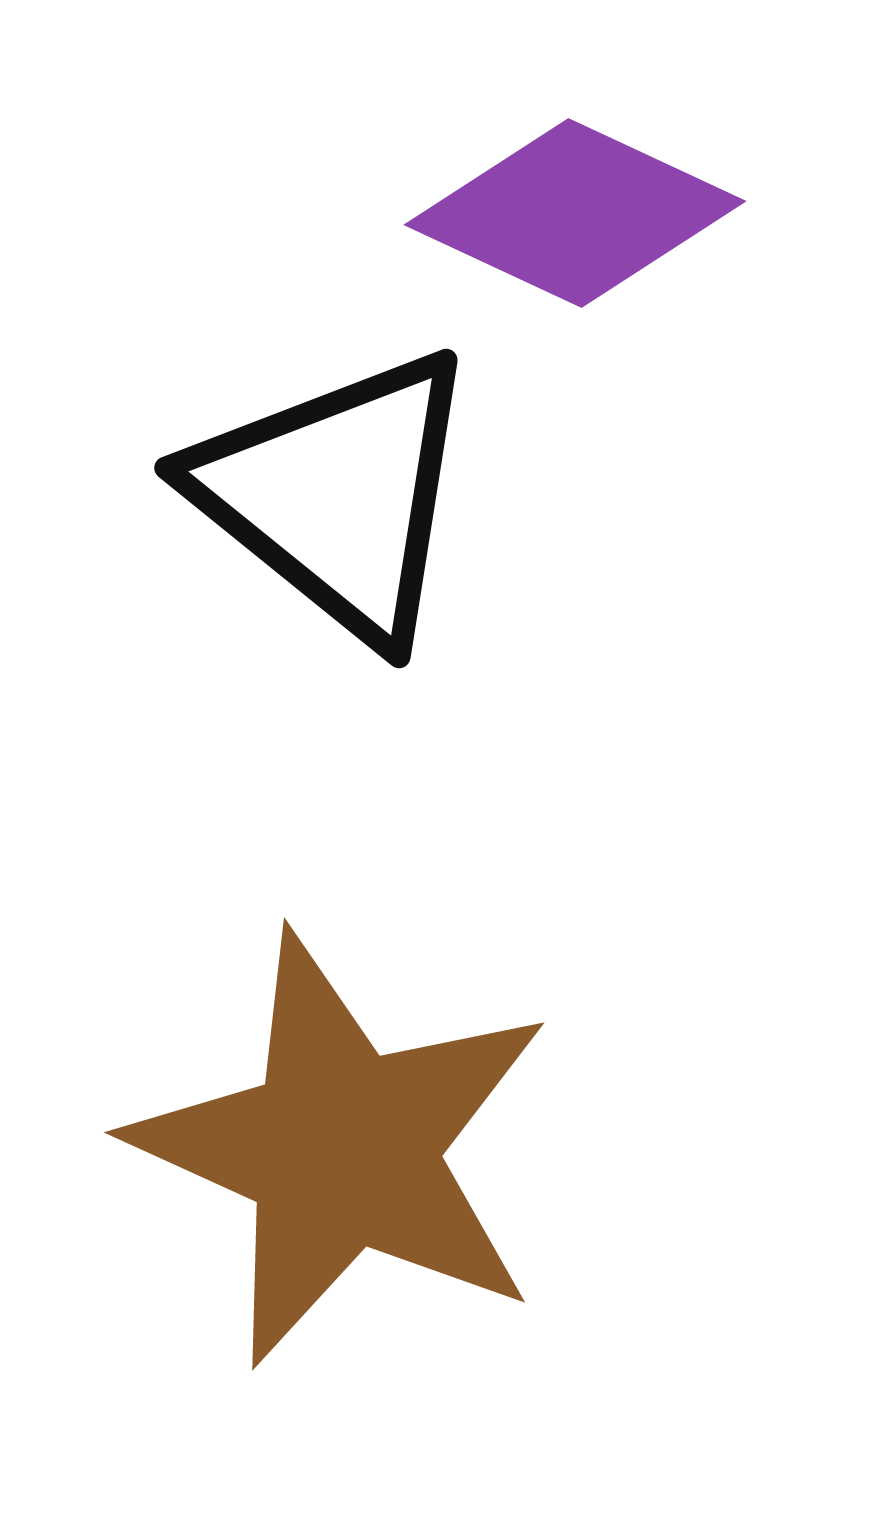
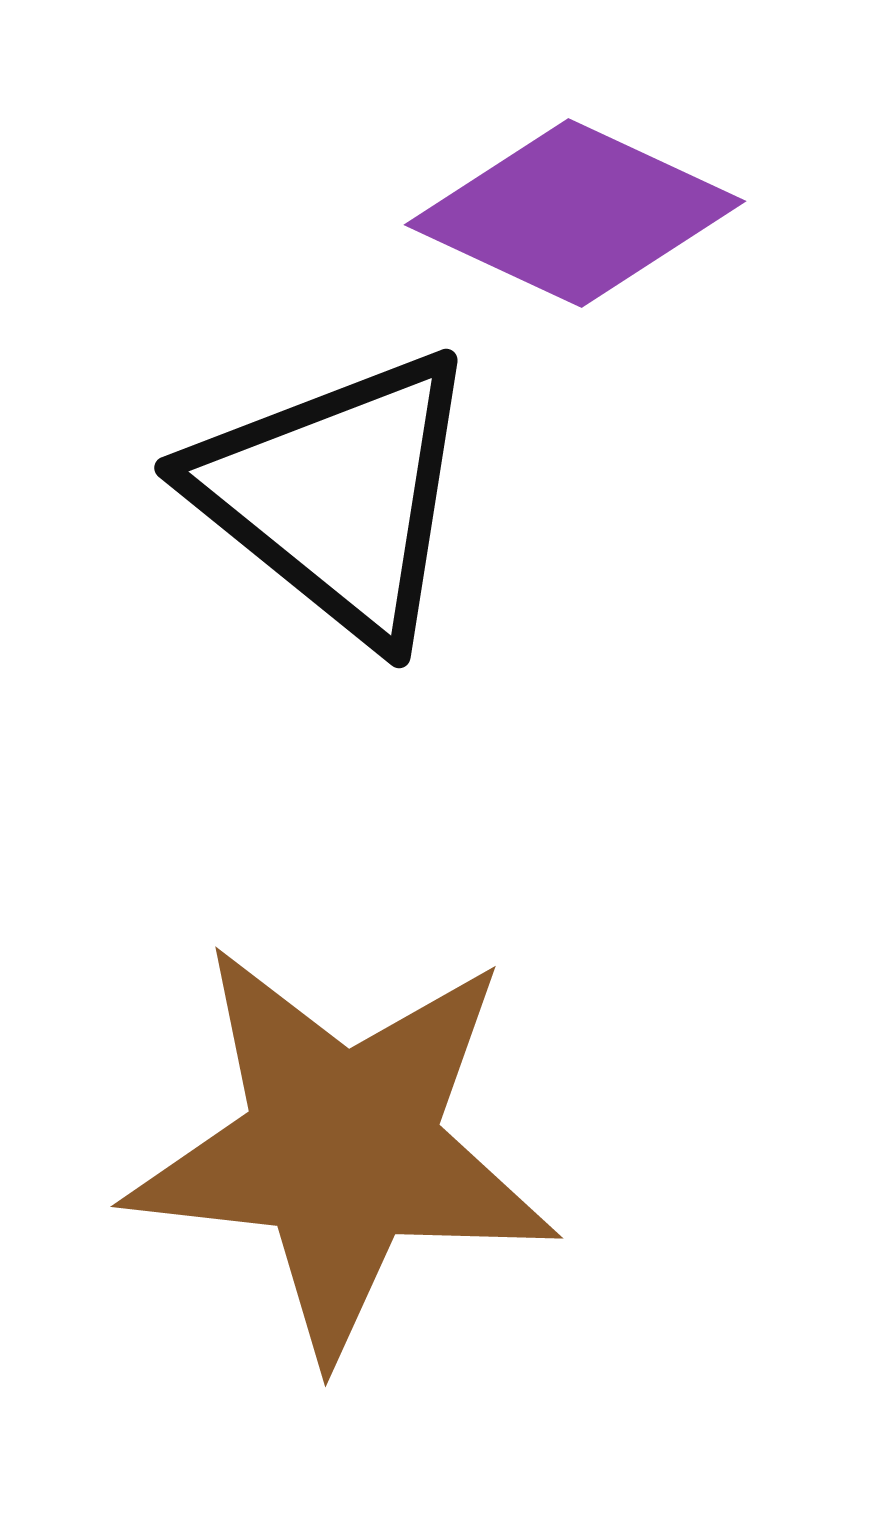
brown star: rotated 18 degrees counterclockwise
